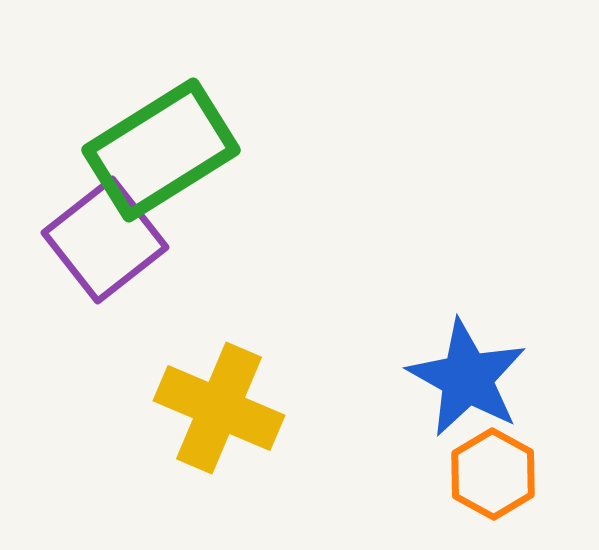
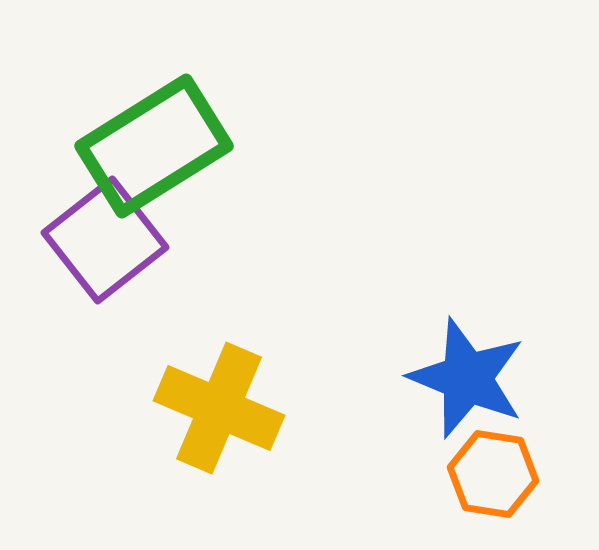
green rectangle: moved 7 px left, 4 px up
blue star: rotated 7 degrees counterclockwise
orange hexagon: rotated 20 degrees counterclockwise
